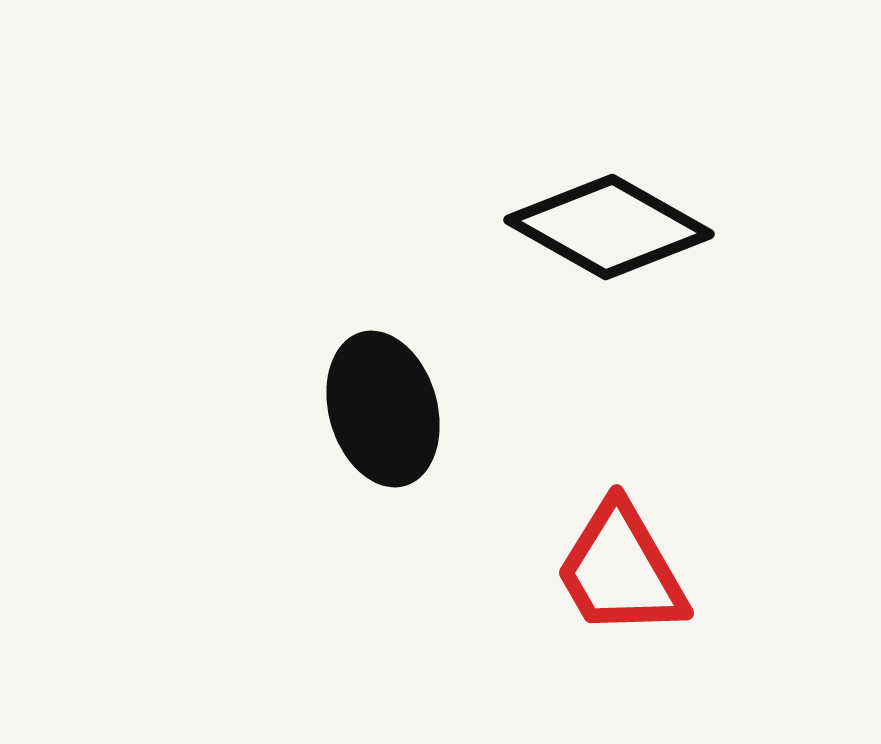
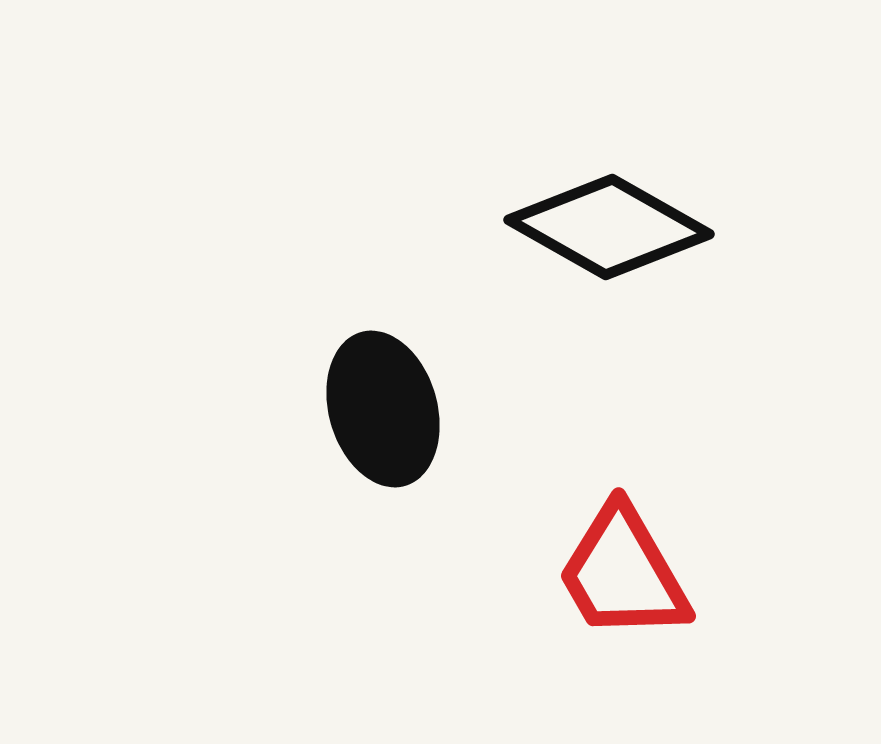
red trapezoid: moved 2 px right, 3 px down
